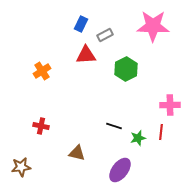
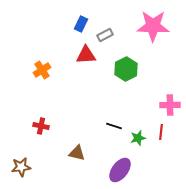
orange cross: moved 1 px up
